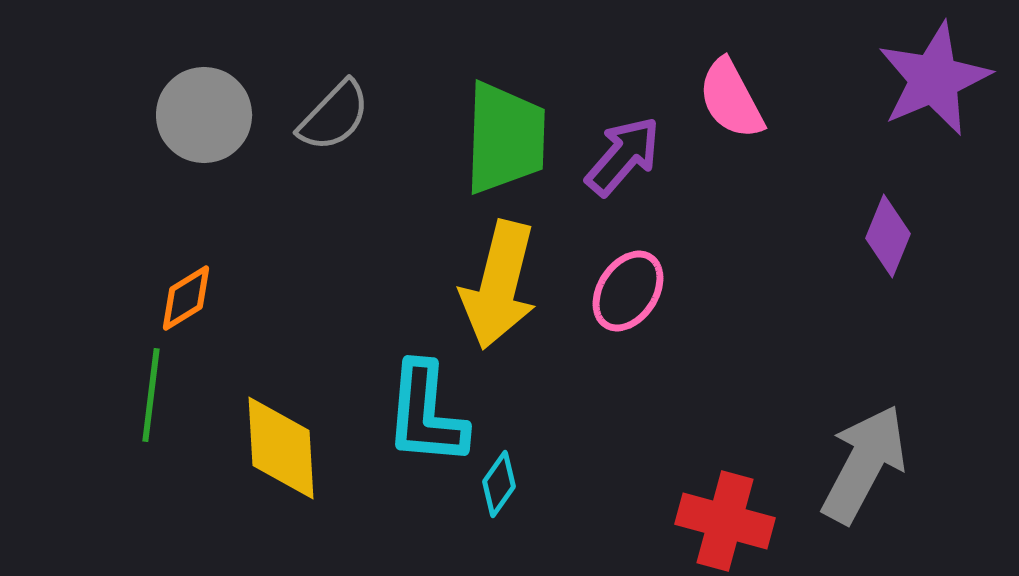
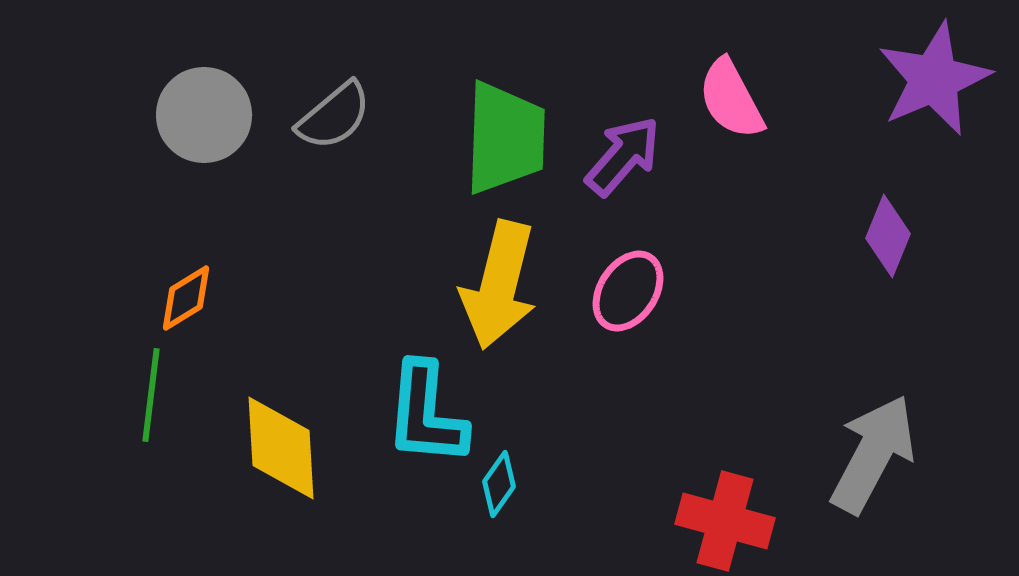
gray semicircle: rotated 6 degrees clockwise
gray arrow: moved 9 px right, 10 px up
